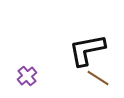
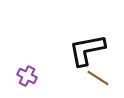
purple cross: rotated 24 degrees counterclockwise
